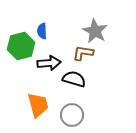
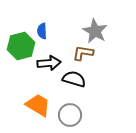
orange trapezoid: rotated 44 degrees counterclockwise
gray circle: moved 2 px left
